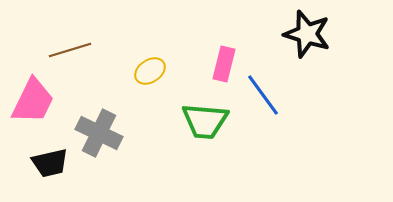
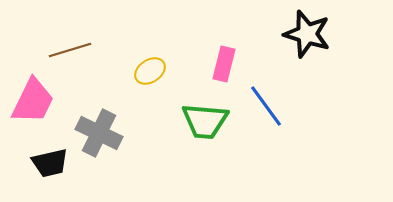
blue line: moved 3 px right, 11 px down
